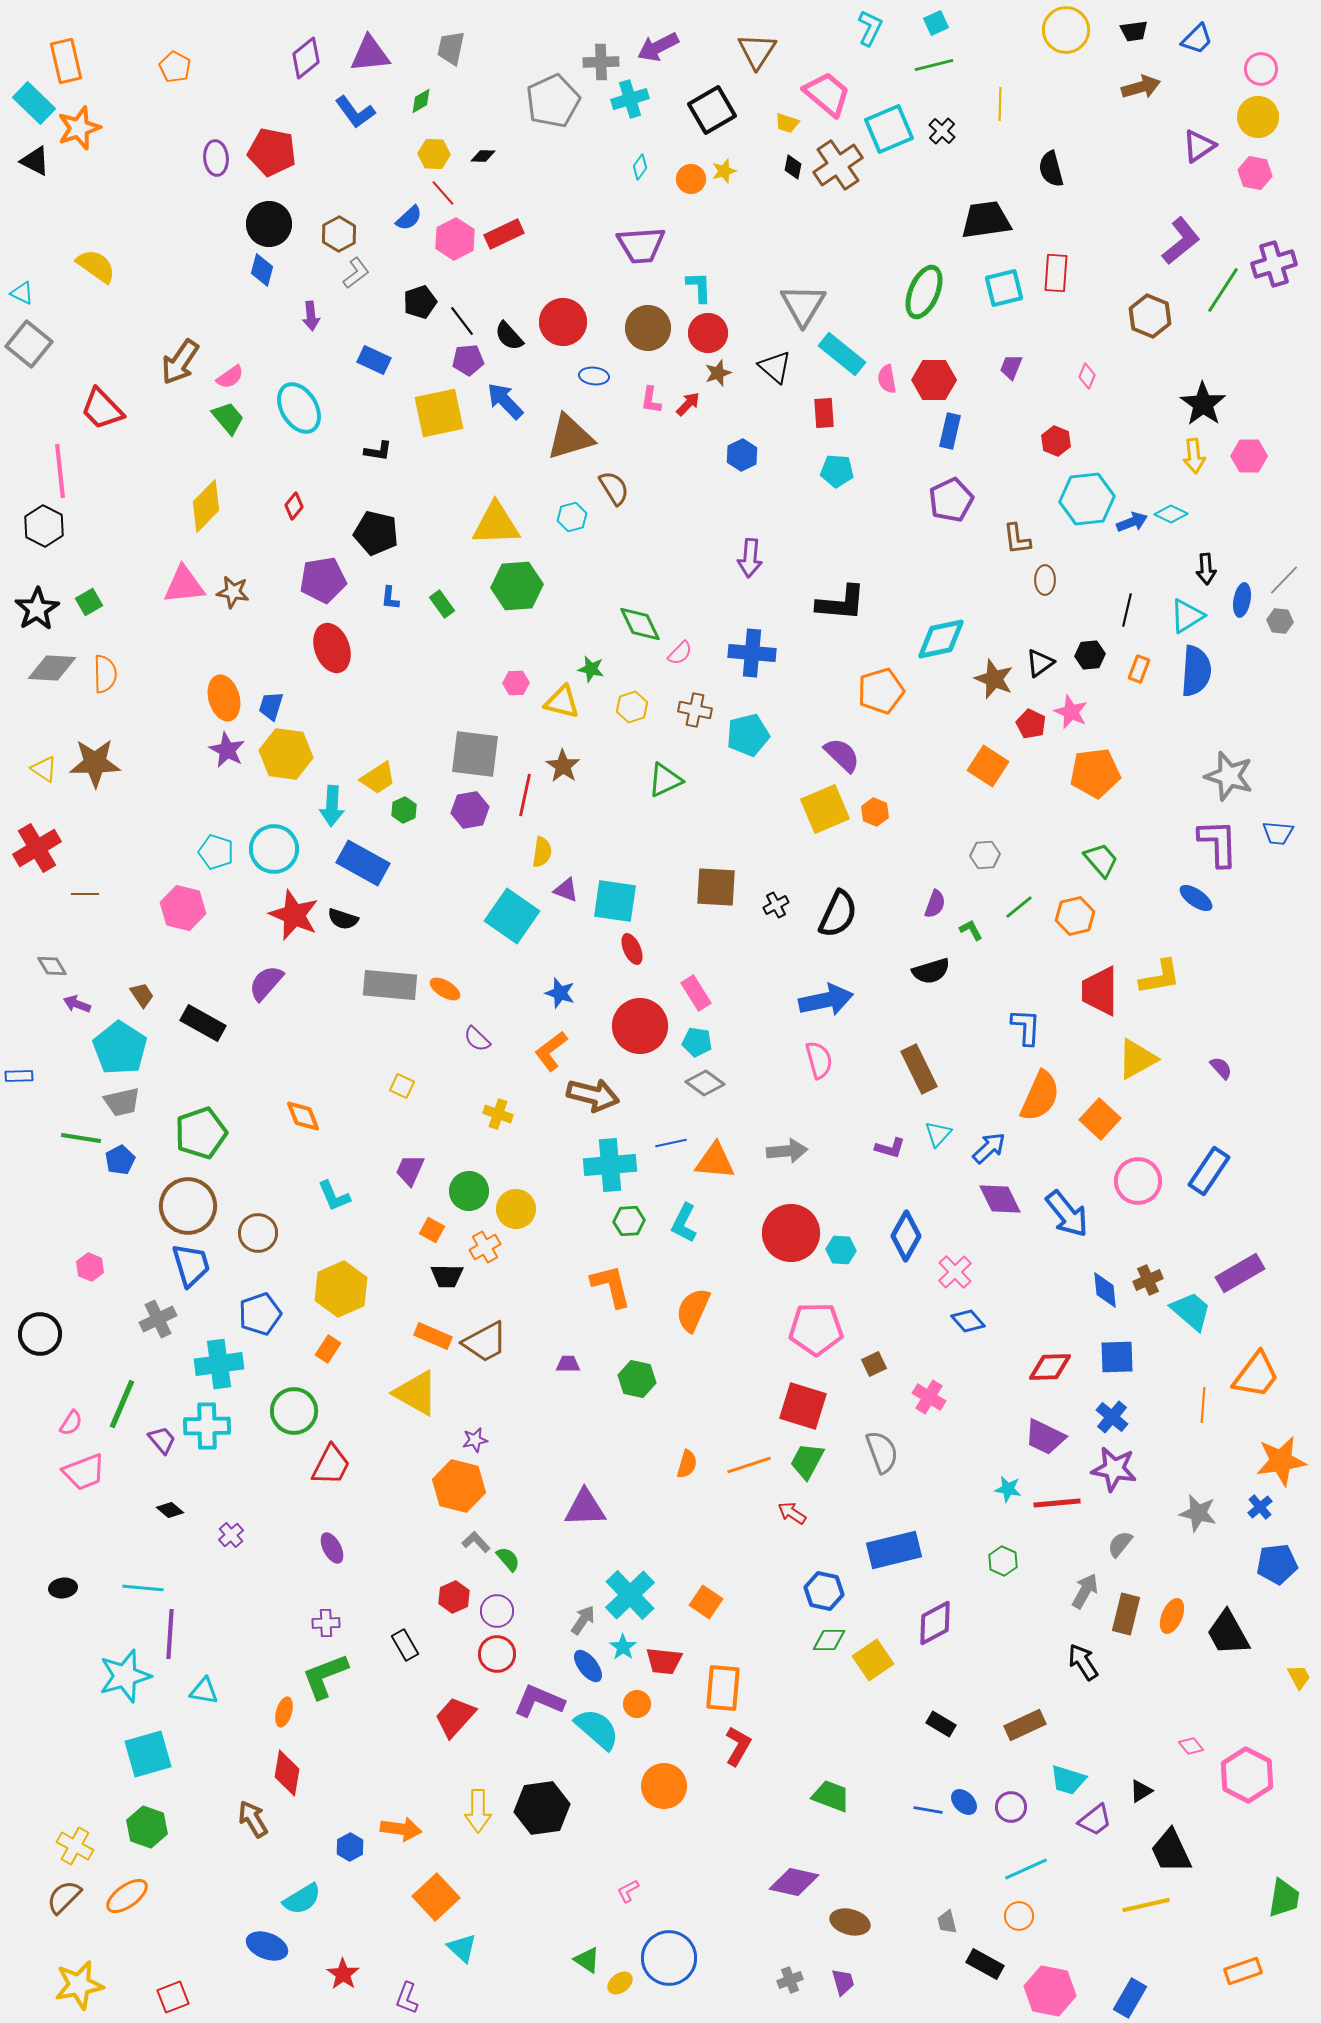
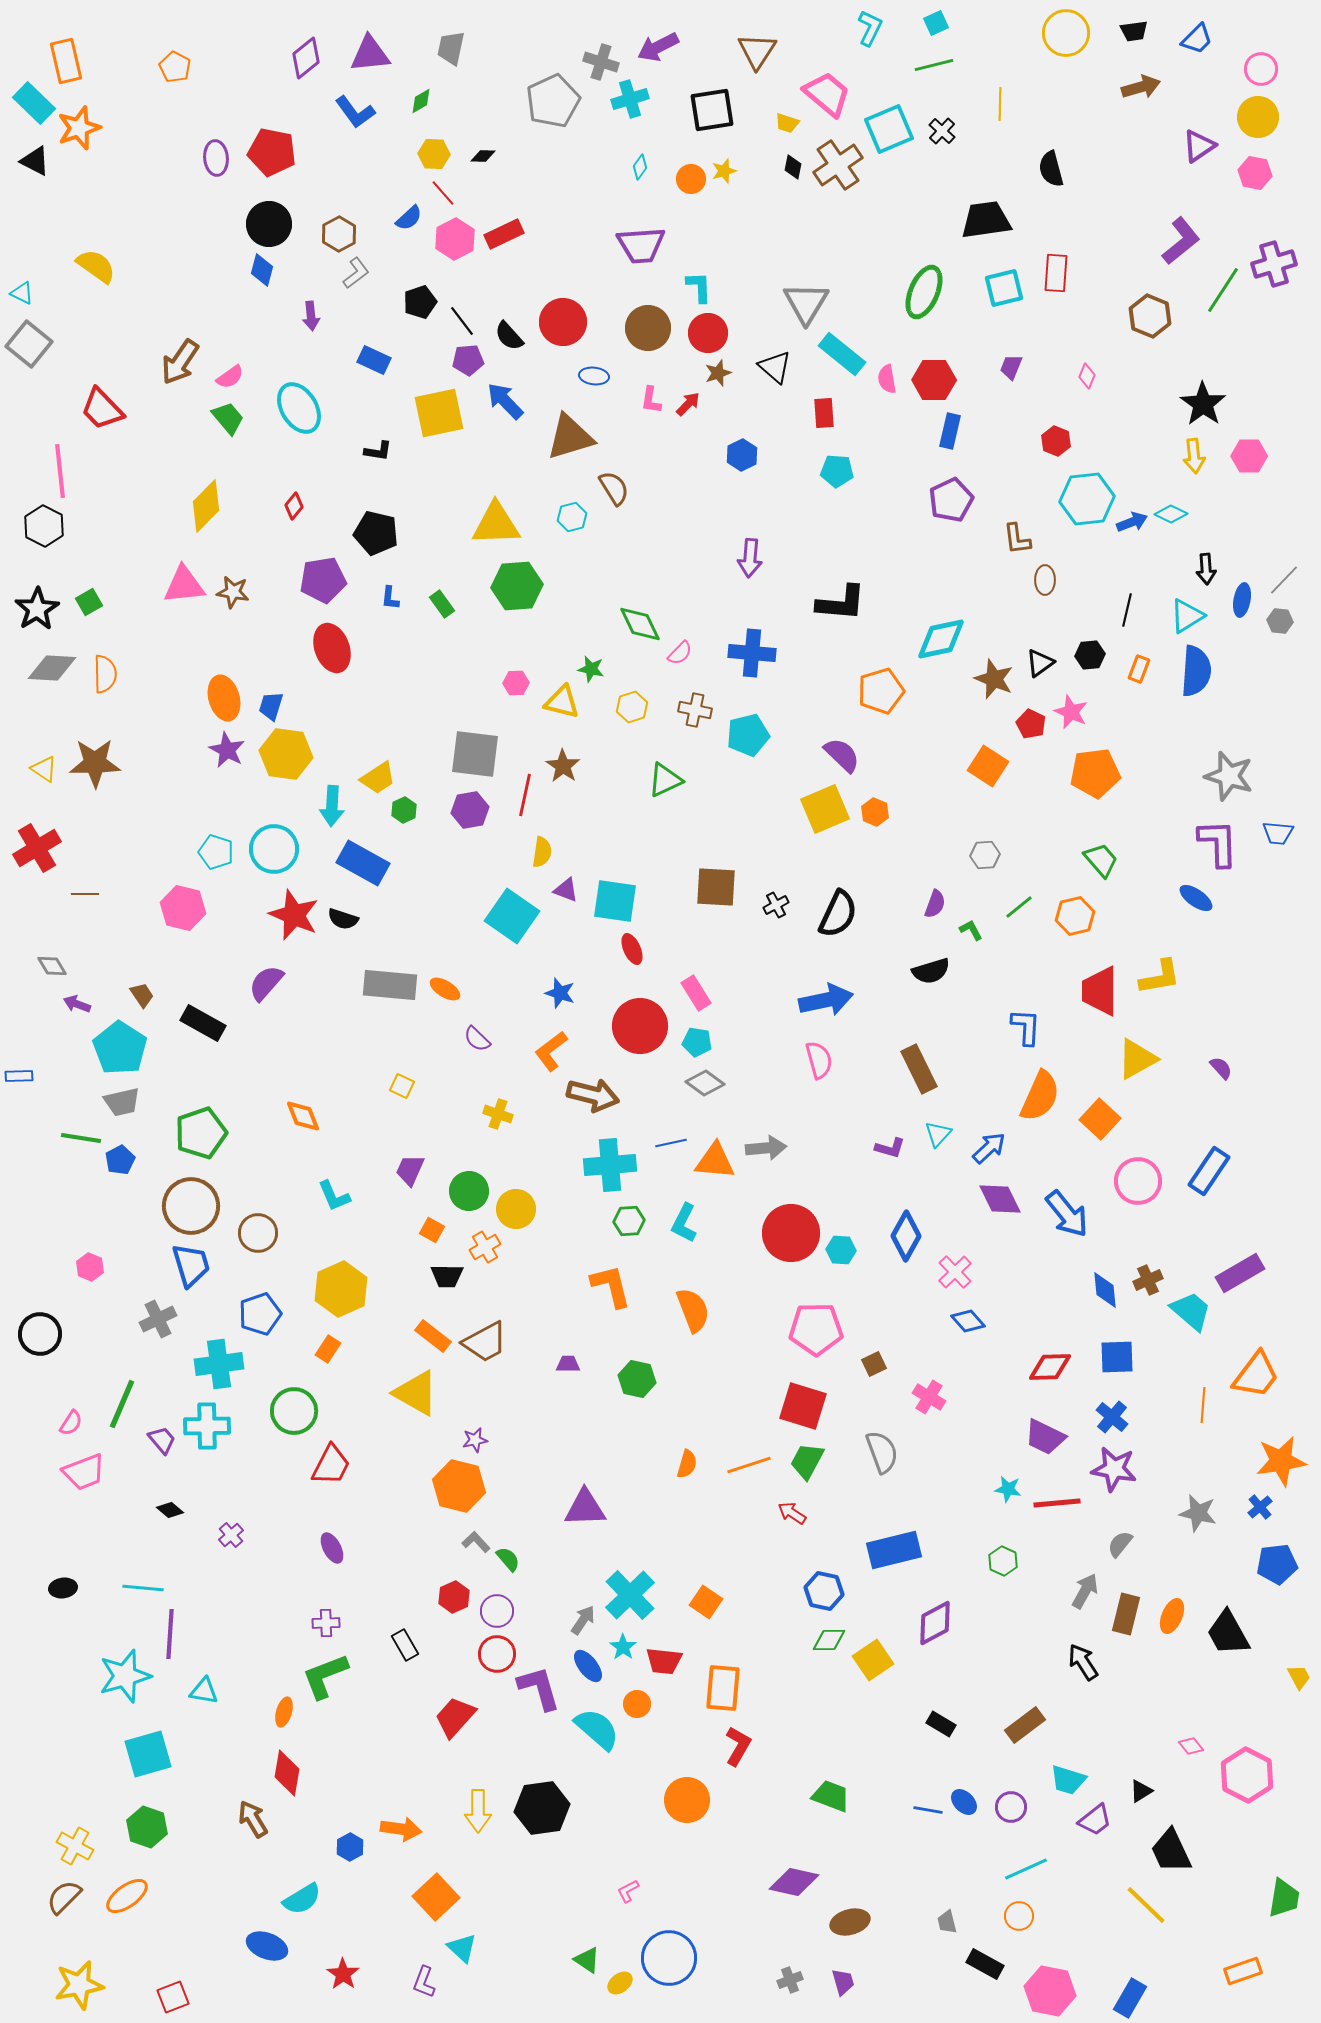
yellow circle at (1066, 30): moved 3 px down
gray cross at (601, 62): rotated 20 degrees clockwise
black square at (712, 110): rotated 21 degrees clockwise
gray triangle at (803, 305): moved 3 px right, 2 px up
gray arrow at (787, 1151): moved 21 px left, 3 px up
brown circle at (188, 1206): moved 3 px right
orange semicircle at (693, 1310): rotated 135 degrees clockwise
orange rectangle at (433, 1336): rotated 15 degrees clockwise
purple L-shape at (539, 1701): moved 13 px up; rotated 51 degrees clockwise
brown rectangle at (1025, 1725): rotated 12 degrees counterclockwise
orange circle at (664, 1786): moved 23 px right, 14 px down
yellow line at (1146, 1905): rotated 57 degrees clockwise
brown ellipse at (850, 1922): rotated 30 degrees counterclockwise
purple L-shape at (407, 1998): moved 17 px right, 16 px up
